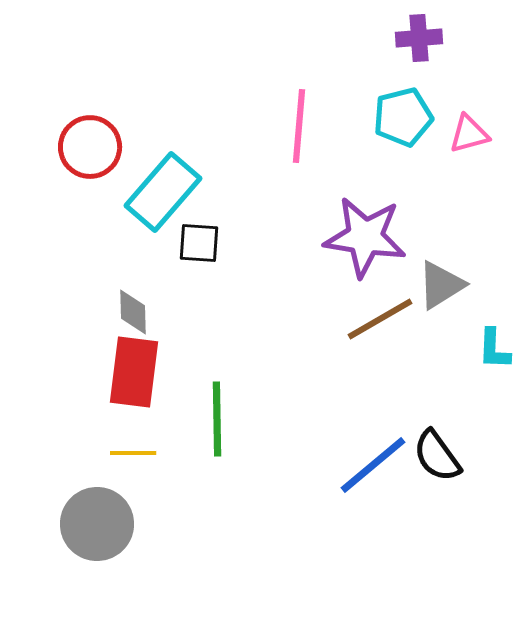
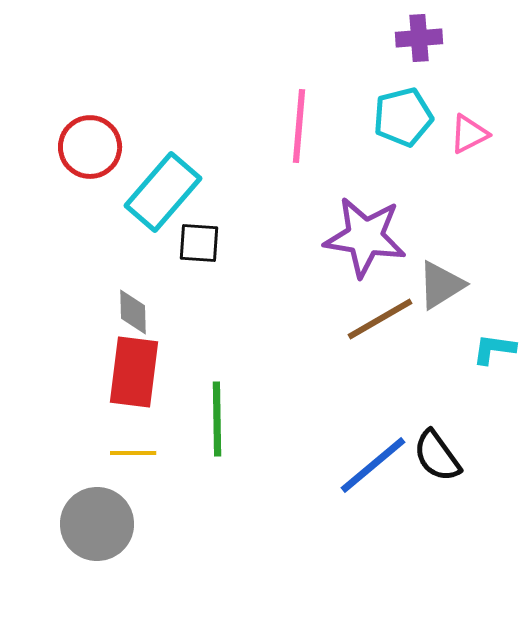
pink triangle: rotated 12 degrees counterclockwise
cyan L-shape: rotated 96 degrees clockwise
